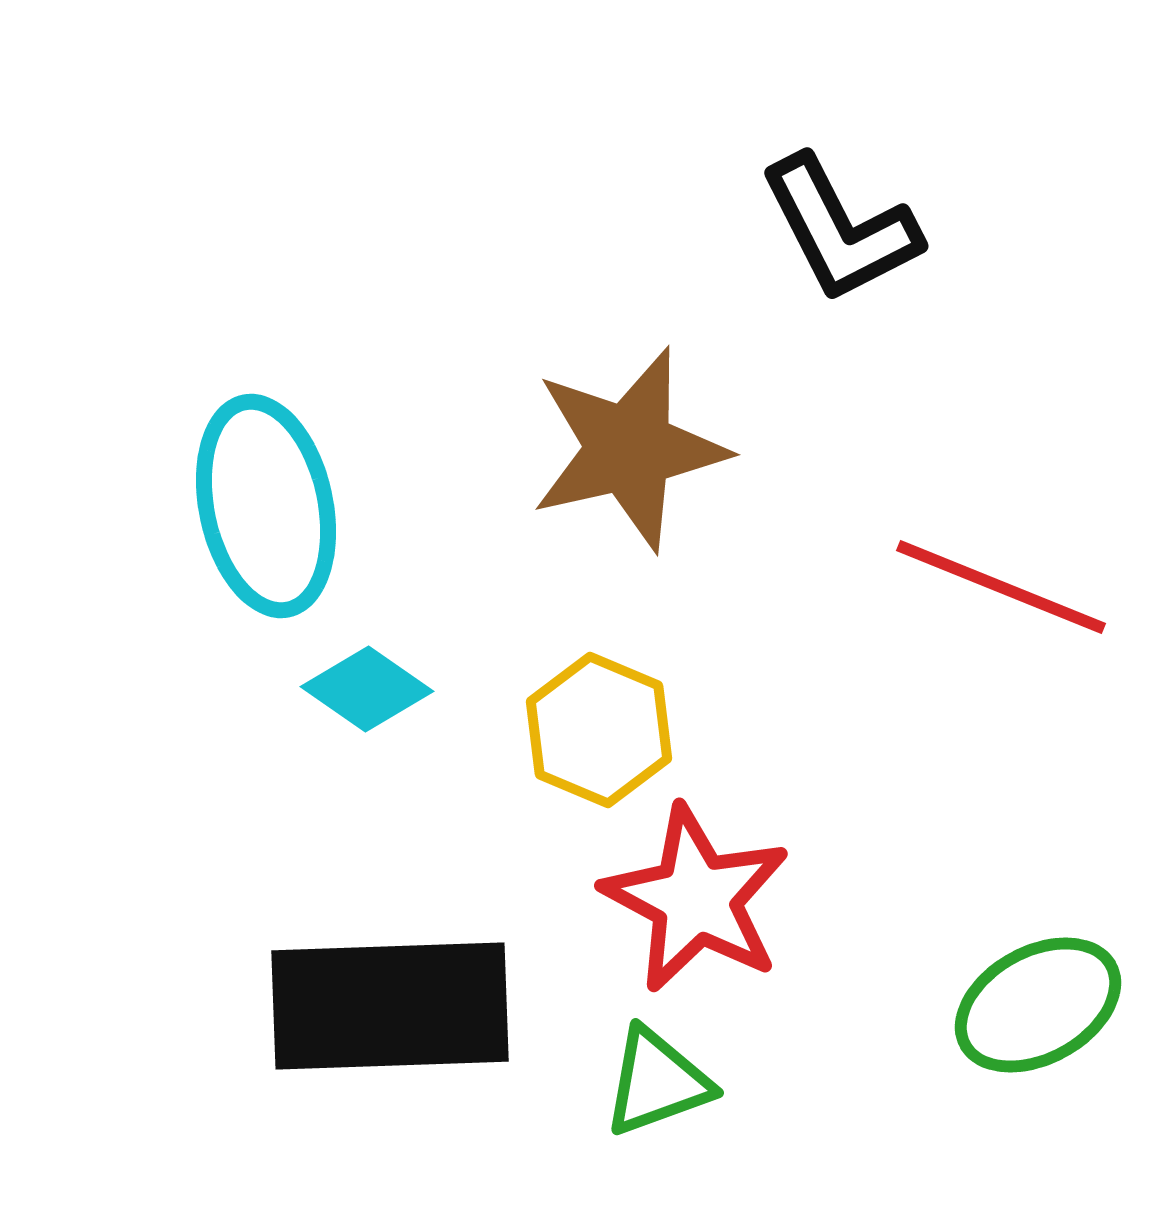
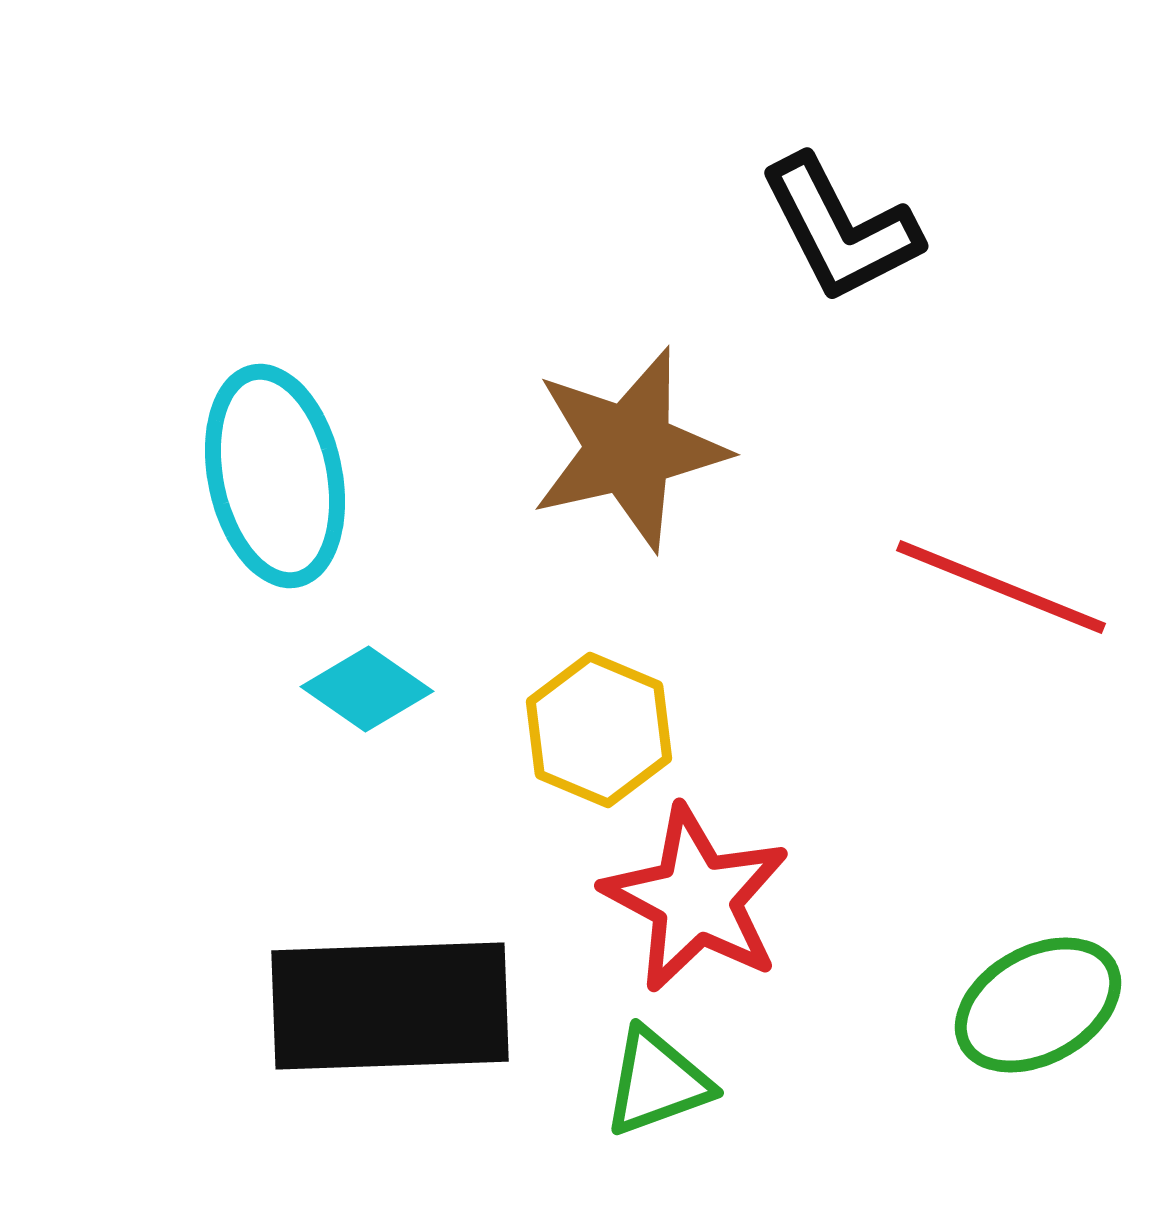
cyan ellipse: moved 9 px right, 30 px up
